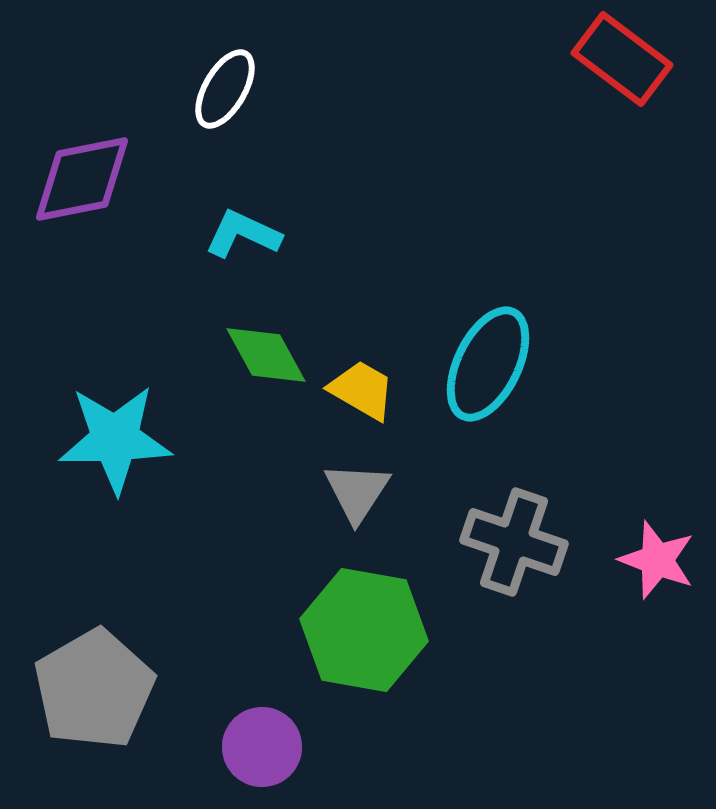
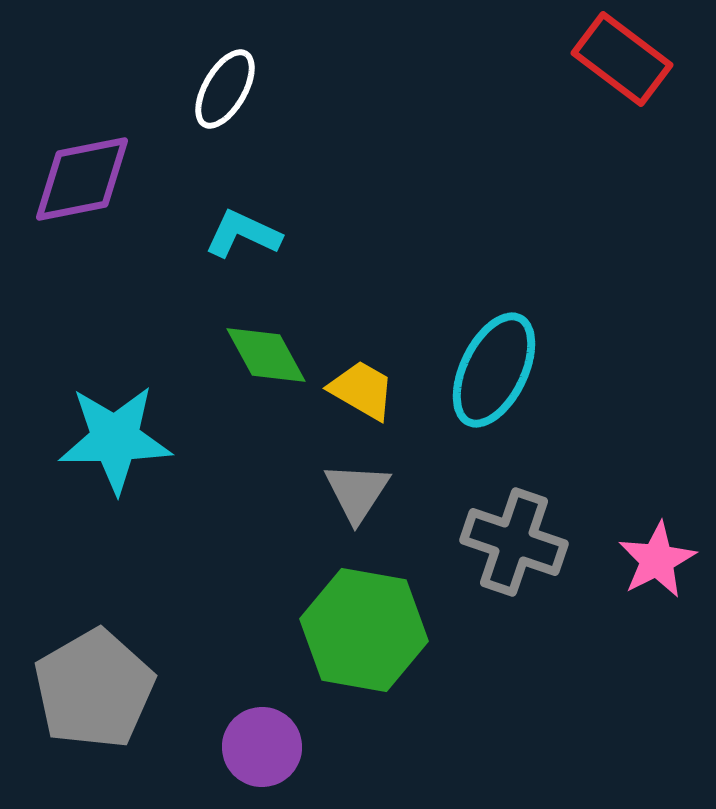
cyan ellipse: moved 6 px right, 6 px down
pink star: rotated 24 degrees clockwise
